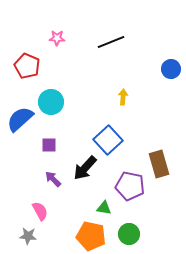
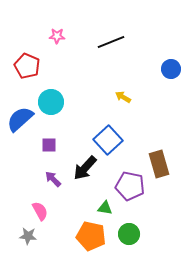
pink star: moved 2 px up
yellow arrow: rotated 63 degrees counterclockwise
green triangle: moved 1 px right
